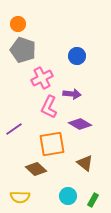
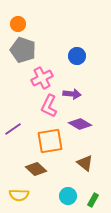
pink L-shape: moved 1 px up
purple line: moved 1 px left
orange square: moved 2 px left, 3 px up
yellow semicircle: moved 1 px left, 2 px up
